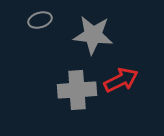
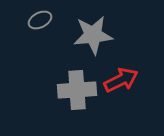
gray ellipse: rotated 10 degrees counterclockwise
gray star: rotated 12 degrees counterclockwise
